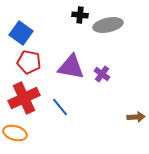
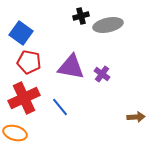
black cross: moved 1 px right, 1 px down; rotated 21 degrees counterclockwise
